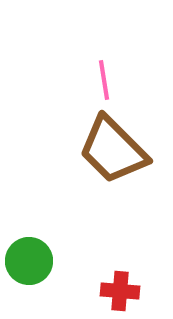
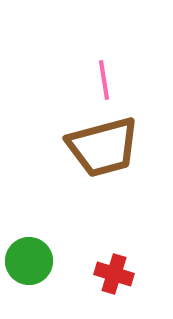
brown trapezoid: moved 10 px left, 3 px up; rotated 60 degrees counterclockwise
red cross: moved 6 px left, 17 px up; rotated 12 degrees clockwise
